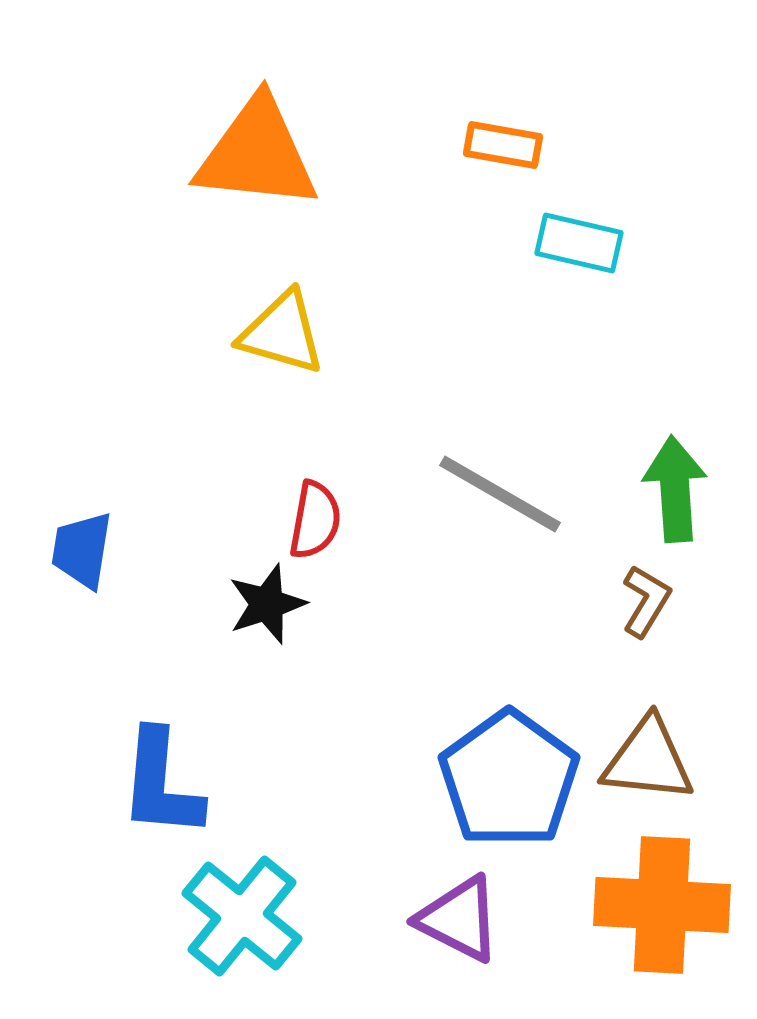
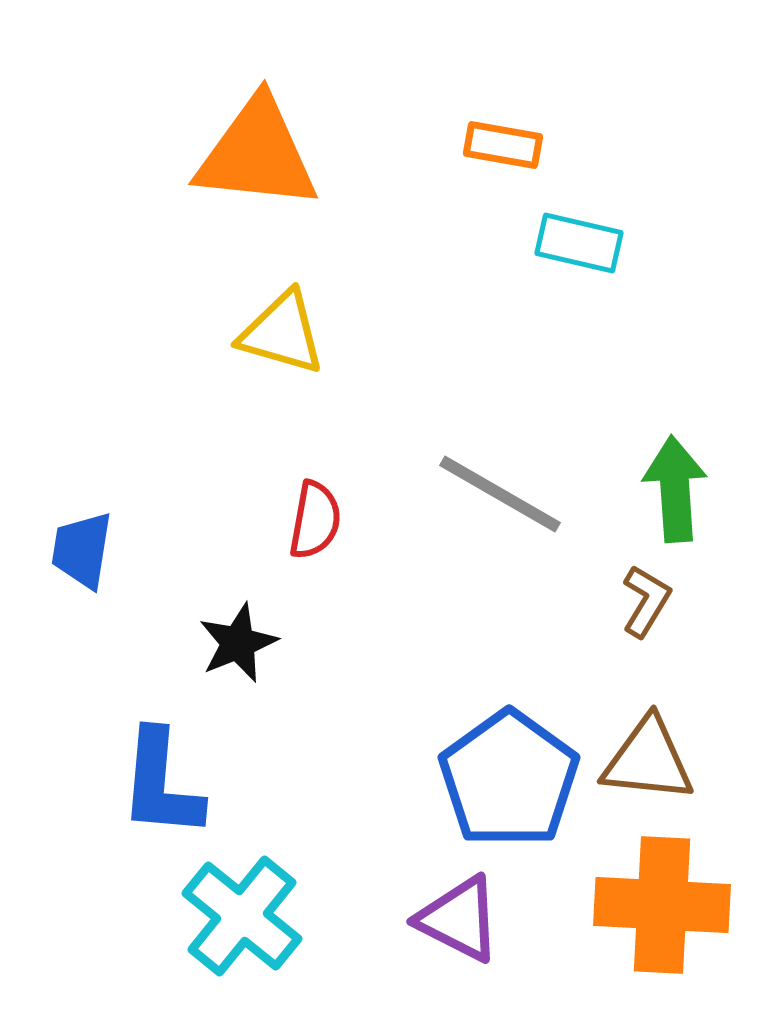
black star: moved 29 px left, 39 px down; rotated 4 degrees counterclockwise
